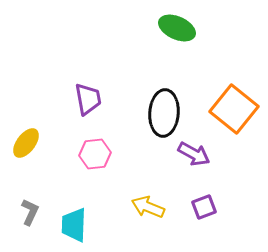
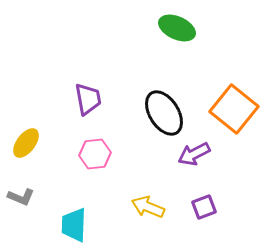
black ellipse: rotated 36 degrees counterclockwise
purple arrow: rotated 124 degrees clockwise
gray L-shape: moved 9 px left, 15 px up; rotated 88 degrees clockwise
